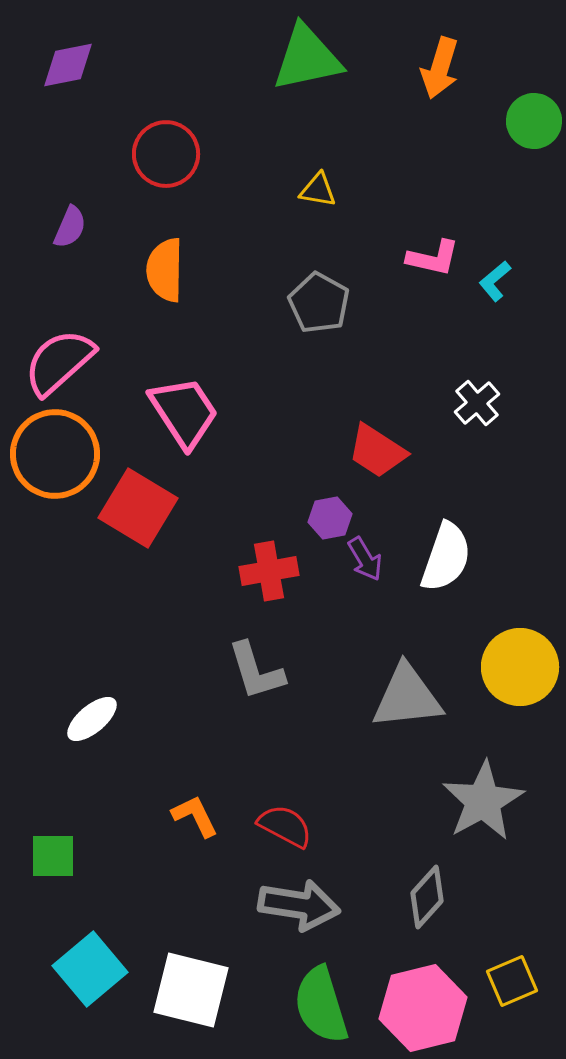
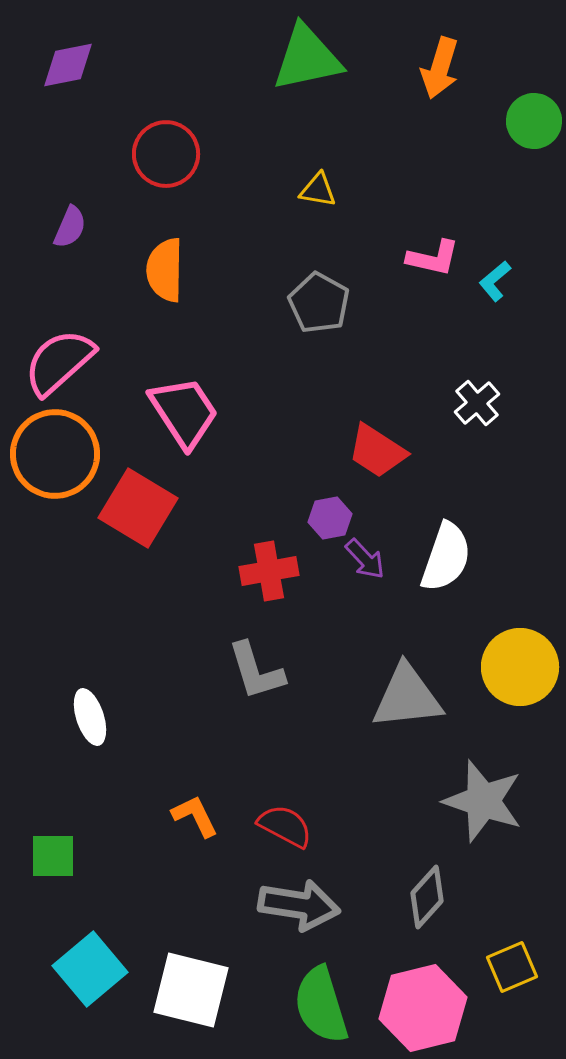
purple arrow: rotated 12 degrees counterclockwise
white ellipse: moved 2 px left, 2 px up; rotated 68 degrees counterclockwise
gray star: rotated 24 degrees counterclockwise
yellow square: moved 14 px up
